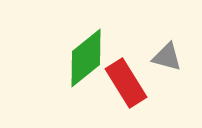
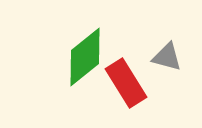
green diamond: moved 1 px left, 1 px up
